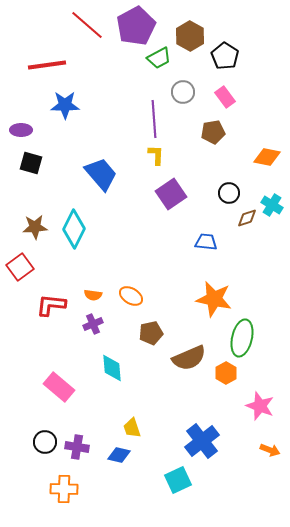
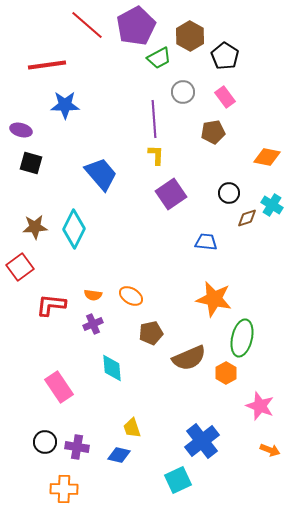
purple ellipse at (21, 130): rotated 15 degrees clockwise
pink rectangle at (59, 387): rotated 16 degrees clockwise
